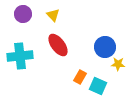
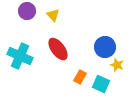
purple circle: moved 4 px right, 3 px up
red ellipse: moved 4 px down
cyan cross: rotated 30 degrees clockwise
yellow star: moved 1 px left, 1 px down; rotated 16 degrees clockwise
cyan square: moved 3 px right, 2 px up
